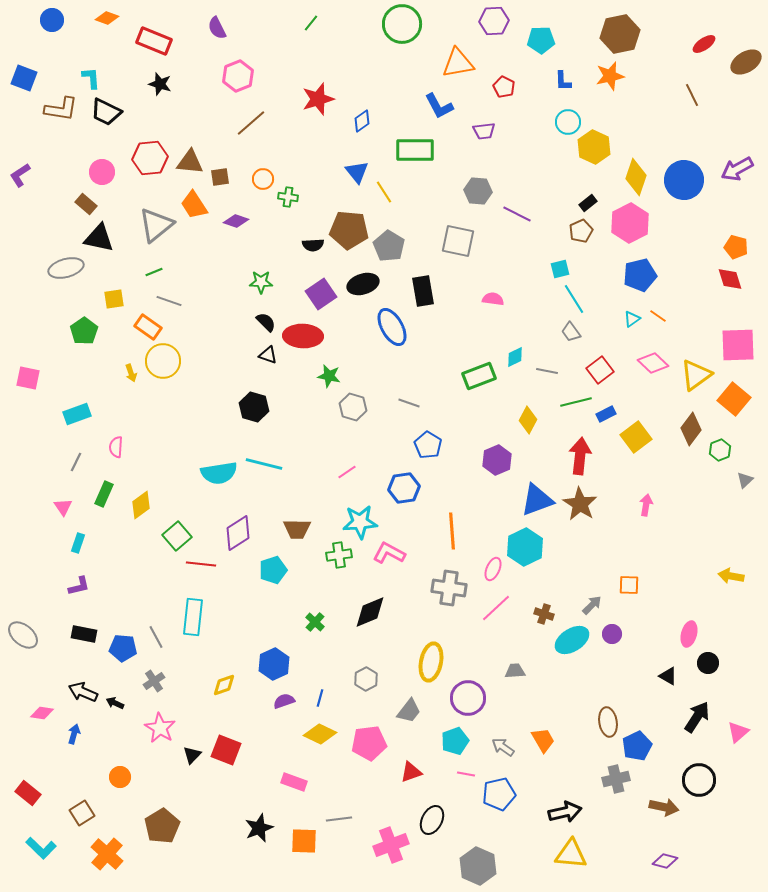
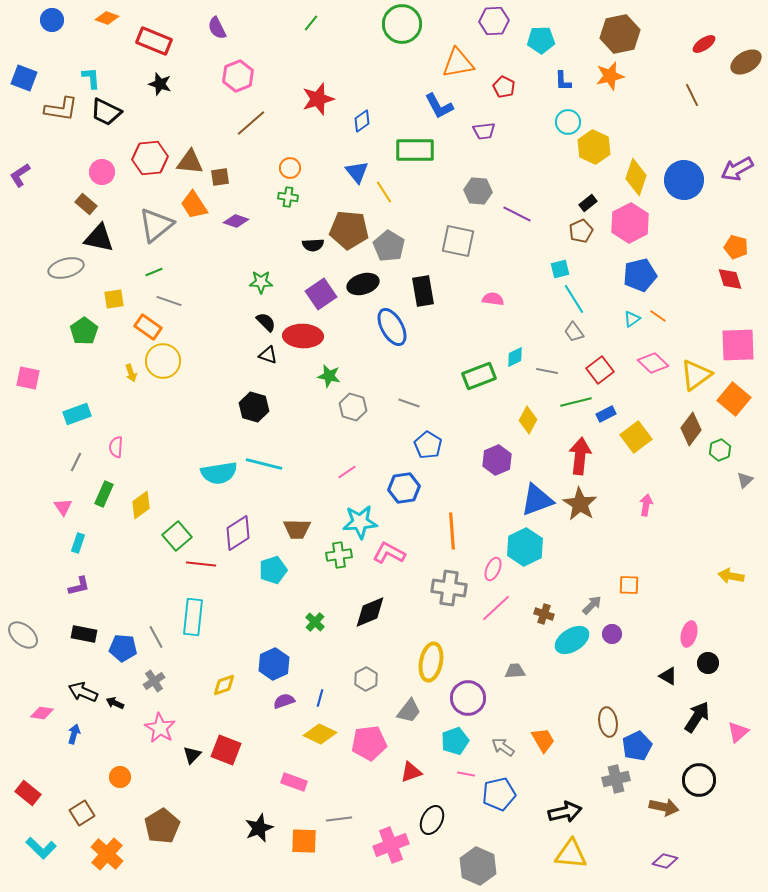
orange circle at (263, 179): moved 27 px right, 11 px up
gray trapezoid at (571, 332): moved 3 px right
